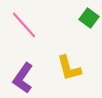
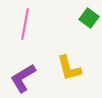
pink line: moved 1 px right, 1 px up; rotated 52 degrees clockwise
purple L-shape: rotated 24 degrees clockwise
